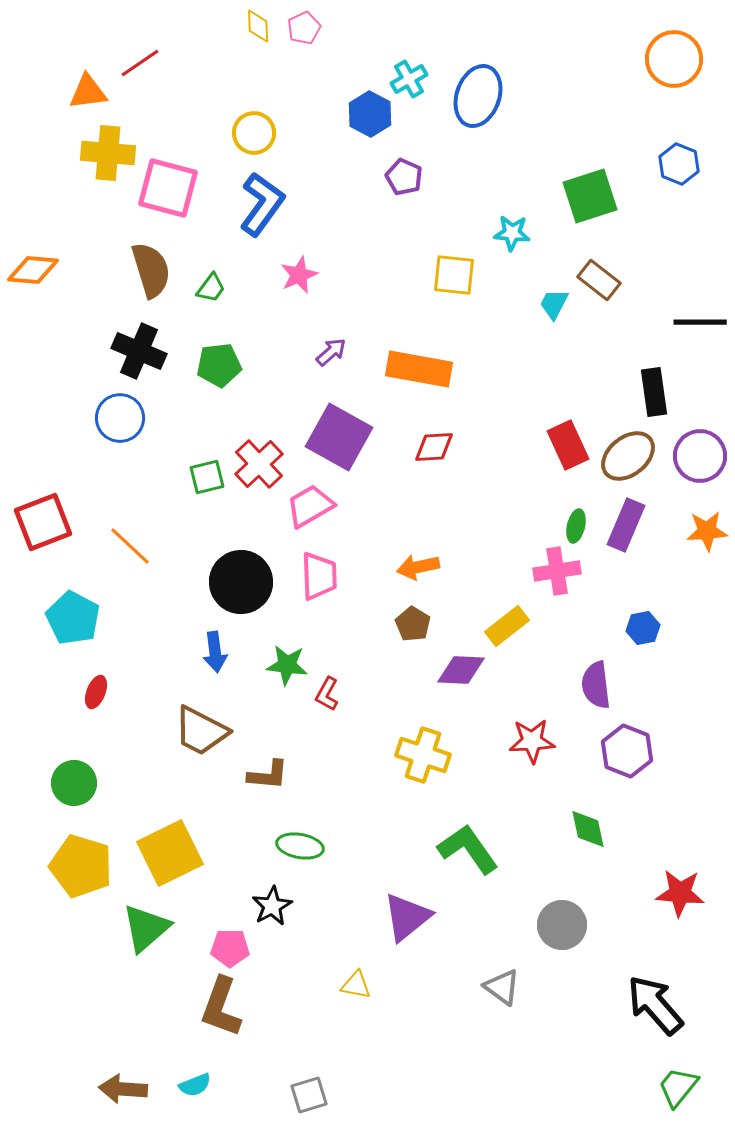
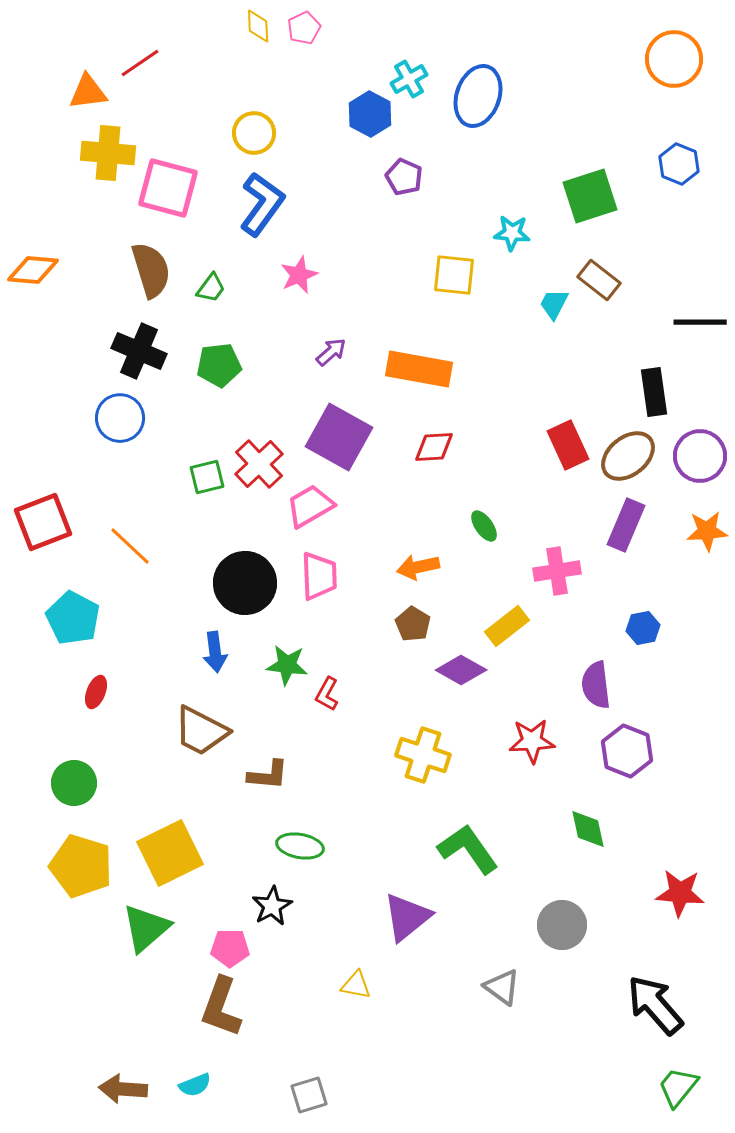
green ellipse at (576, 526): moved 92 px left; rotated 48 degrees counterclockwise
black circle at (241, 582): moved 4 px right, 1 px down
purple diamond at (461, 670): rotated 27 degrees clockwise
